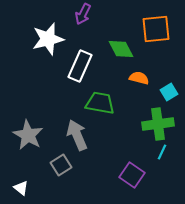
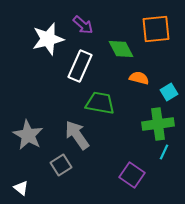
purple arrow: moved 11 px down; rotated 75 degrees counterclockwise
gray arrow: rotated 12 degrees counterclockwise
cyan line: moved 2 px right
